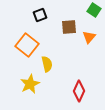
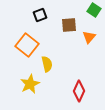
brown square: moved 2 px up
